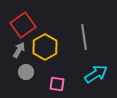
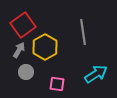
gray line: moved 1 px left, 5 px up
